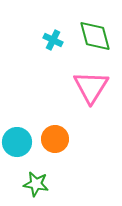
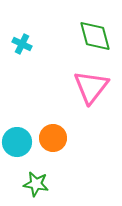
cyan cross: moved 31 px left, 4 px down
pink triangle: rotated 6 degrees clockwise
orange circle: moved 2 px left, 1 px up
